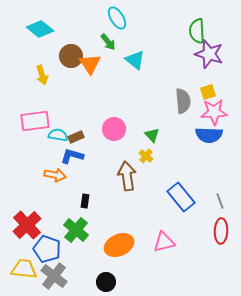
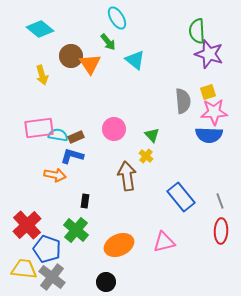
pink rectangle: moved 4 px right, 7 px down
gray cross: moved 2 px left, 1 px down
